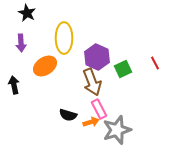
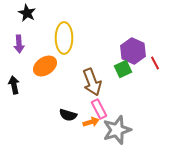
purple arrow: moved 2 px left, 1 px down
purple hexagon: moved 36 px right, 6 px up
